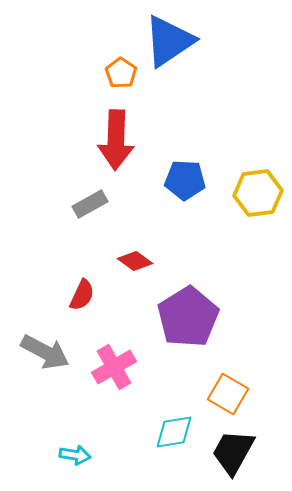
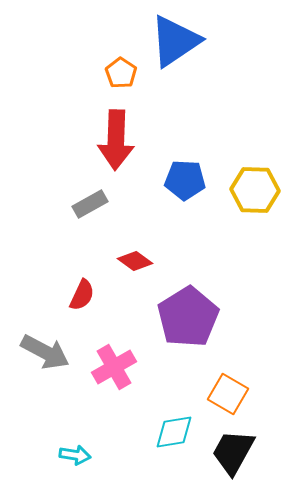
blue triangle: moved 6 px right
yellow hexagon: moved 3 px left, 3 px up; rotated 9 degrees clockwise
